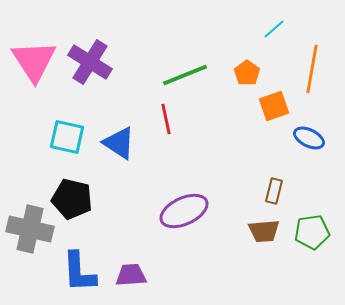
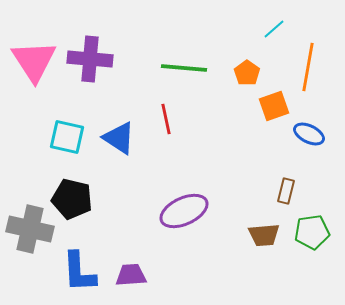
purple cross: moved 3 px up; rotated 27 degrees counterclockwise
orange line: moved 4 px left, 2 px up
green line: moved 1 px left, 7 px up; rotated 27 degrees clockwise
blue ellipse: moved 4 px up
blue triangle: moved 5 px up
brown rectangle: moved 12 px right
brown trapezoid: moved 4 px down
